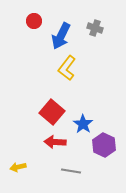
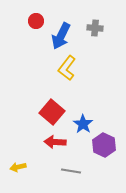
red circle: moved 2 px right
gray cross: rotated 14 degrees counterclockwise
